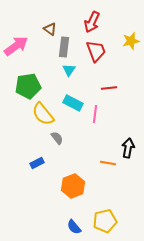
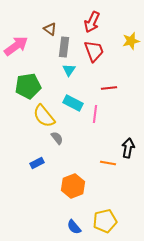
red trapezoid: moved 2 px left
yellow semicircle: moved 1 px right, 2 px down
